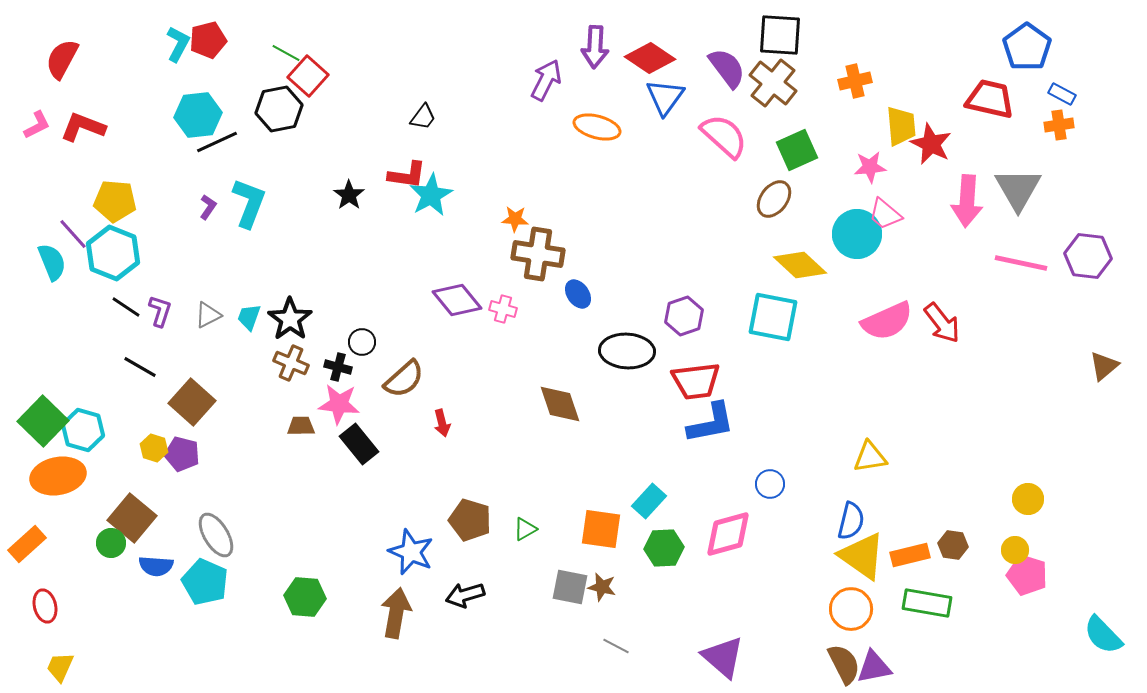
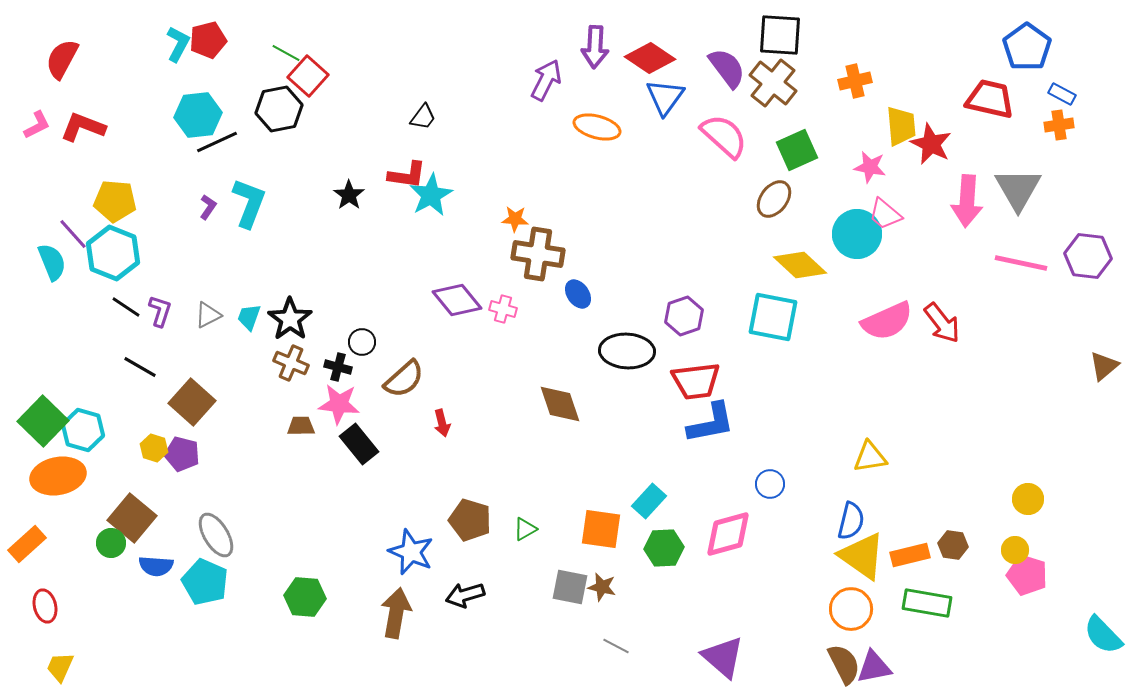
pink star at (870, 167): rotated 16 degrees clockwise
